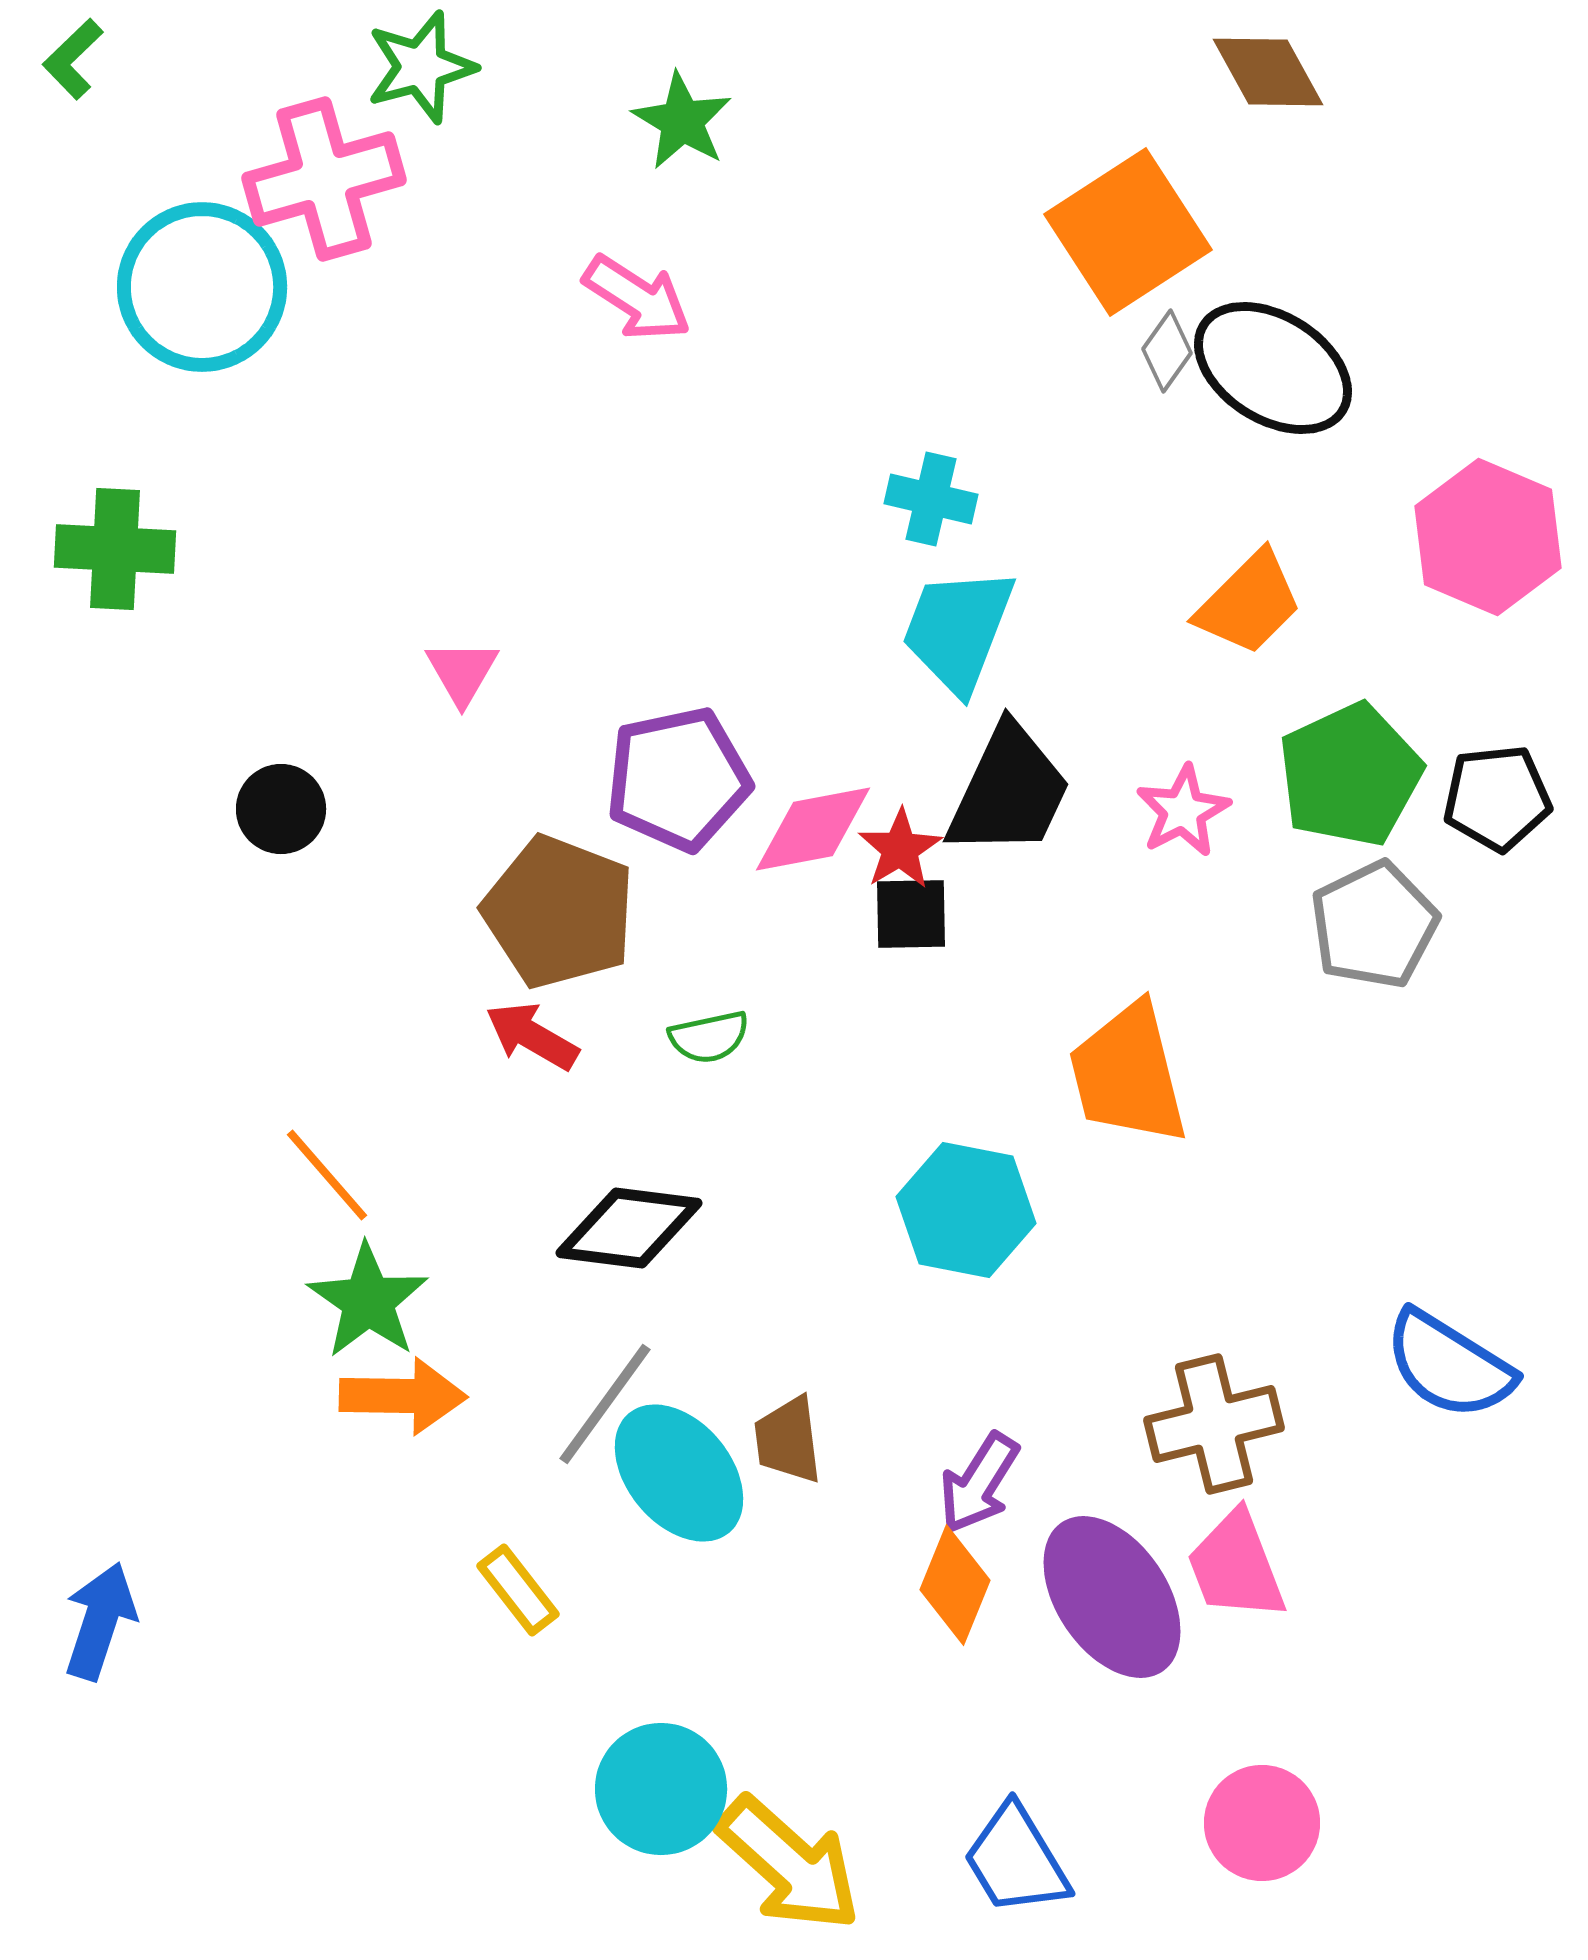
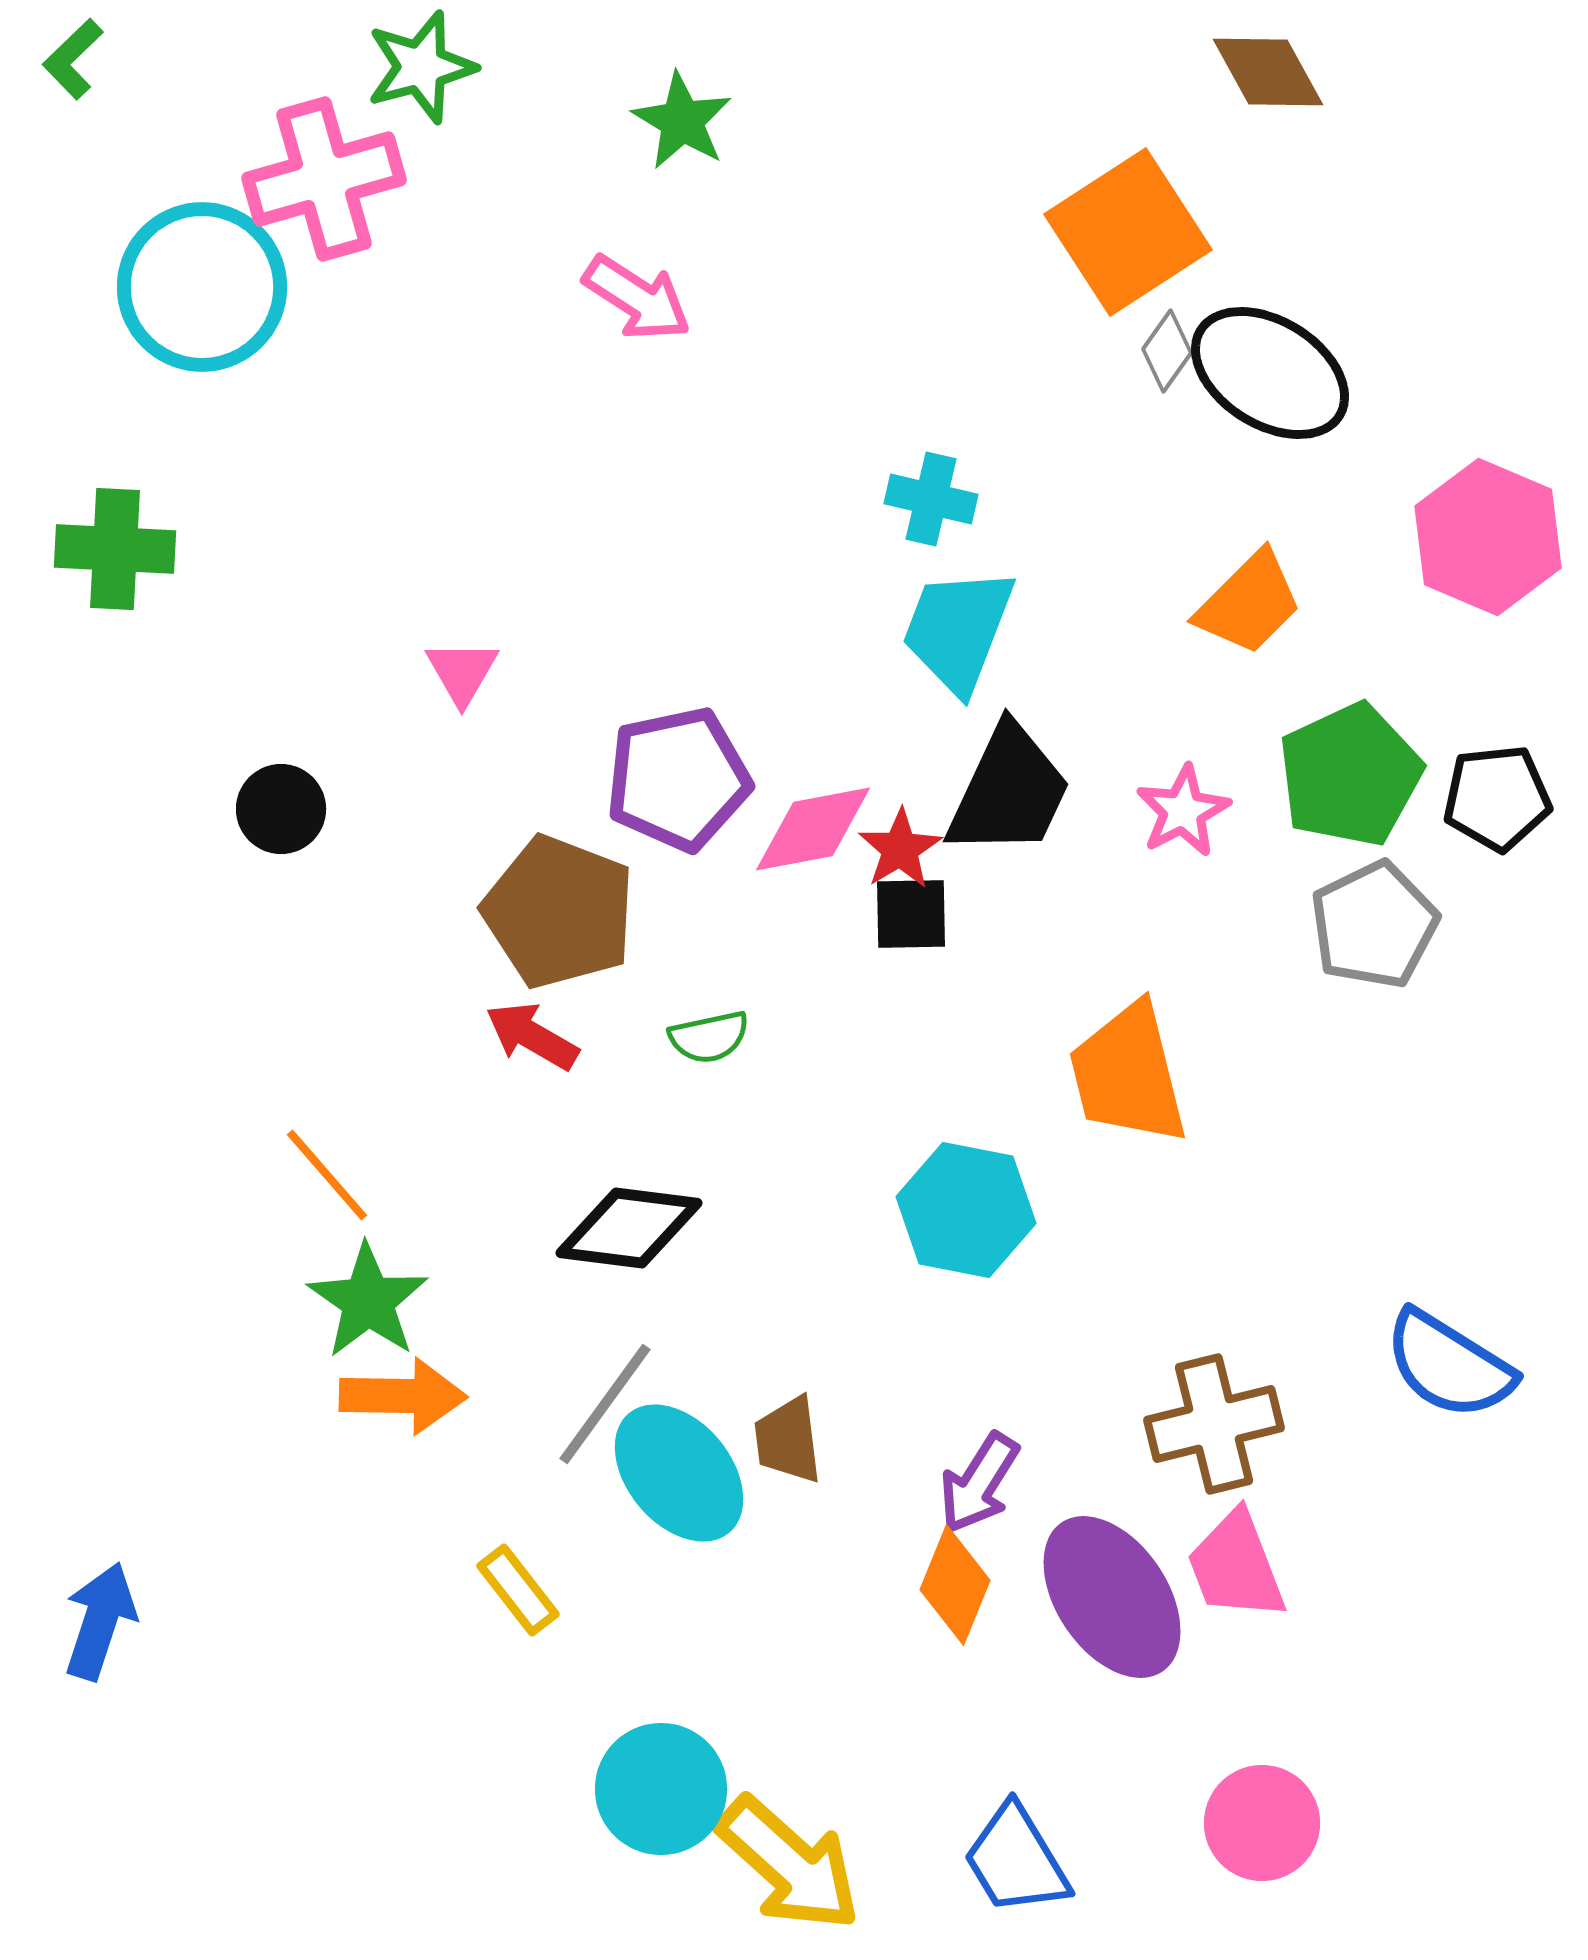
black ellipse at (1273, 368): moved 3 px left, 5 px down
